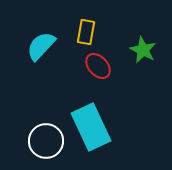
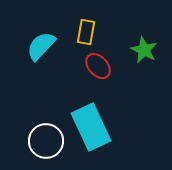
green star: moved 1 px right
